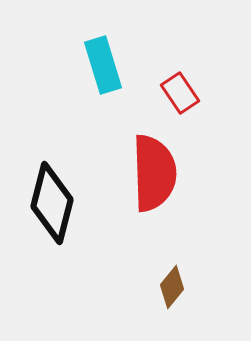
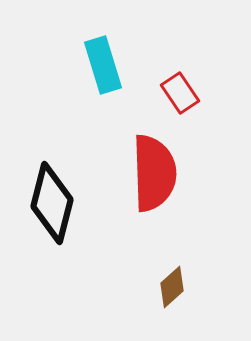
brown diamond: rotated 9 degrees clockwise
